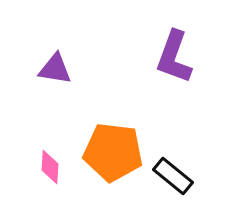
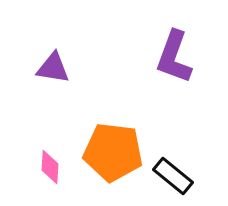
purple triangle: moved 2 px left, 1 px up
